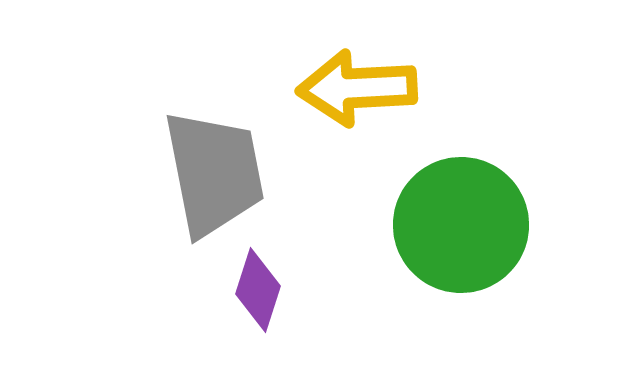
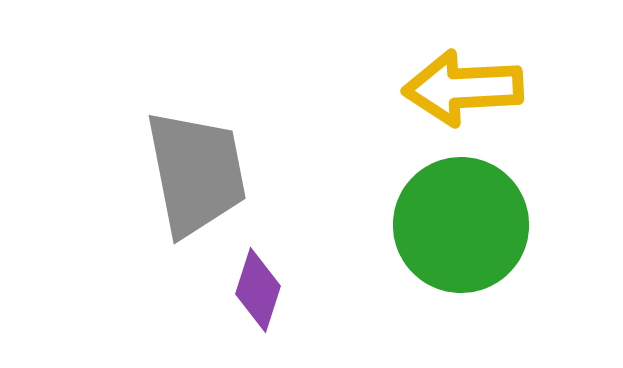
yellow arrow: moved 106 px right
gray trapezoid: moved 18 px left
